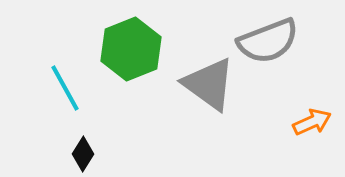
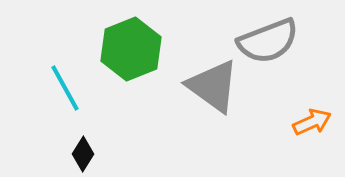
gray triangle: moved 4 px right, 2 px down
